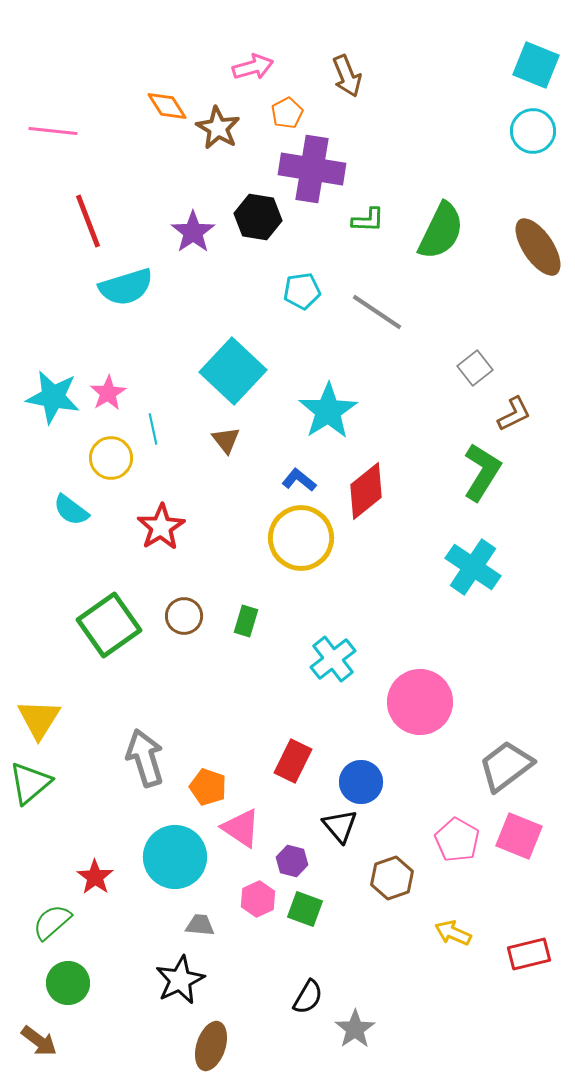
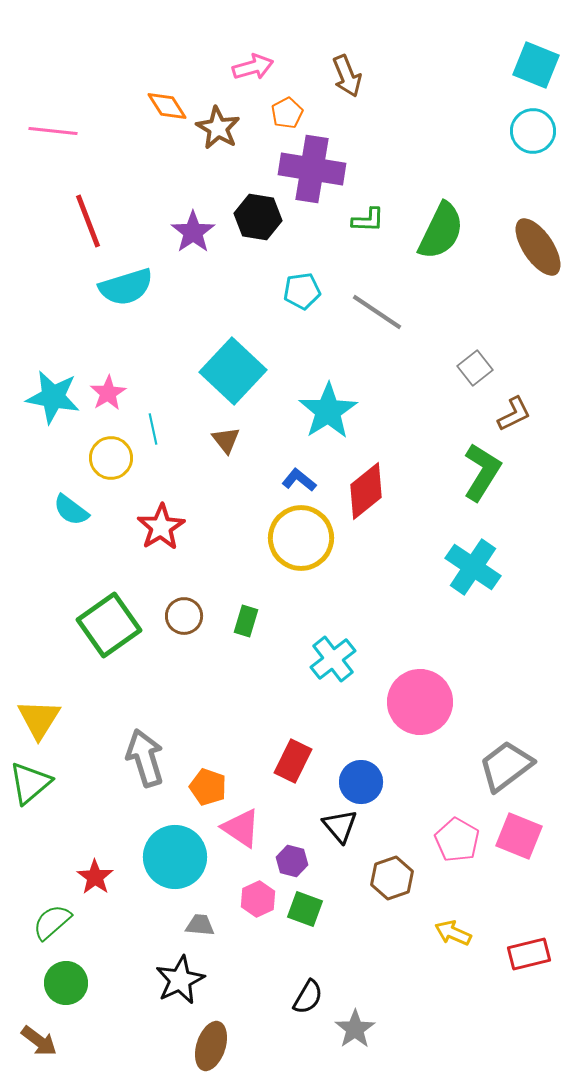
green circle at (68, 983): moved 2 px left
